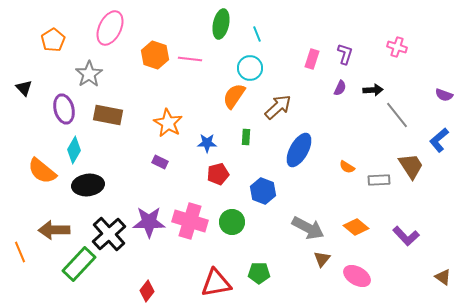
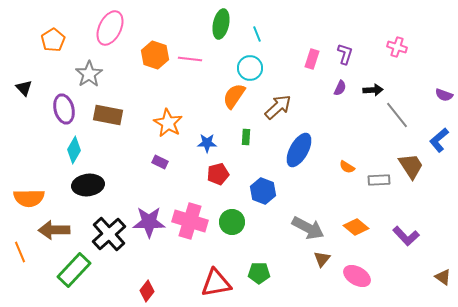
orange semicircle at (42, 171): moved 13 px left, 27 px down; rotated 40 degrees counterclockwise
green rectangle at (79, 264): moved 5 px left, 6 px down
